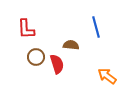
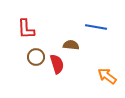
blue line: rotated 65 degrees counterclockwise
